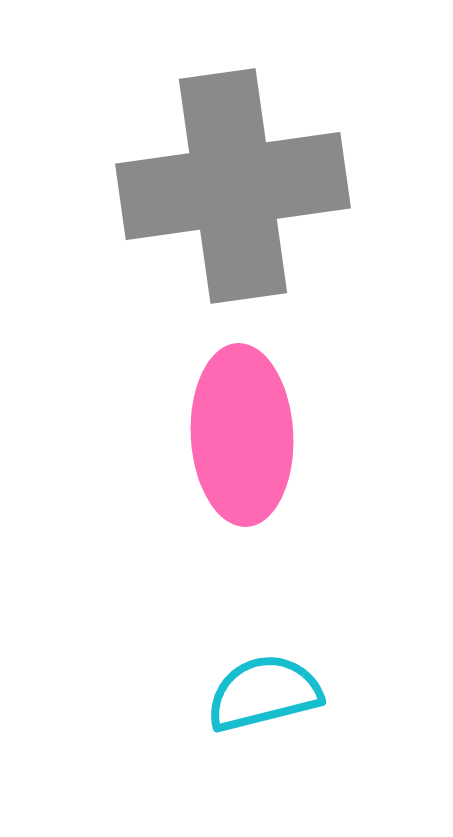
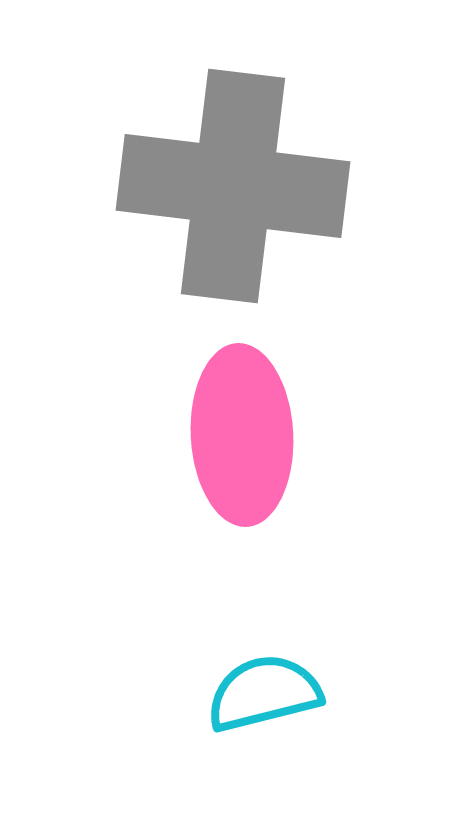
gray cross: rotated 15 degrees clockwise
